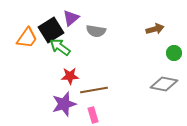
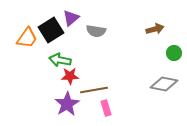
green arrow: moved 13 px down; rotated 25 degrees counterclockwise
purple star: moved 3 px right; rotated 15 degrees counterclockwise
pink rectangle: moved 13 px right, 7 px up
